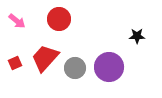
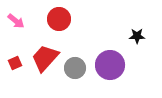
pink arrow: moved 1 px left
purple circle: moved 1 px right, 2 px up
